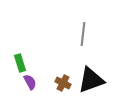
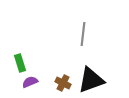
purple semicircle: rotated 84 degrees counterclockwise
